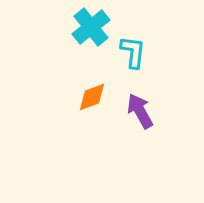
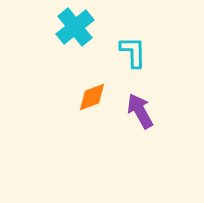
cyan cross: moved 16 px left
cyan L-shape: rotated 8 degrees counterclockwise
